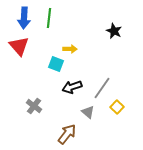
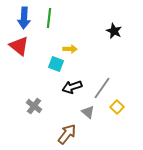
red triangle: rotated 10 degrees counterclockwise
